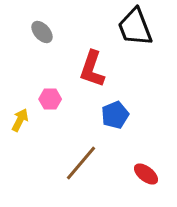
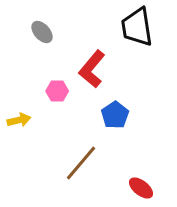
black trapezoid: moved 2 px right; rotated 12 degrees clockwise
red L-shape: rotated 21 degrees clockwise
pink hexagon: moved 7 px right, 8 px up
blue pentagon: rotated 12 degrees counterclockwise
yellow arrow: moved 1 px left; rotated 50 degrees clockwise
red ellipse: moved 5 px left, 14 px down
